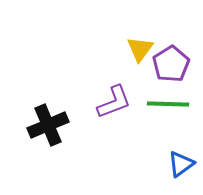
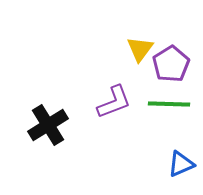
green line: moved 1 px right
black cross: rotated 9 degrees counterclockwise
blue triangle: rotated 12 degrees clockwise
